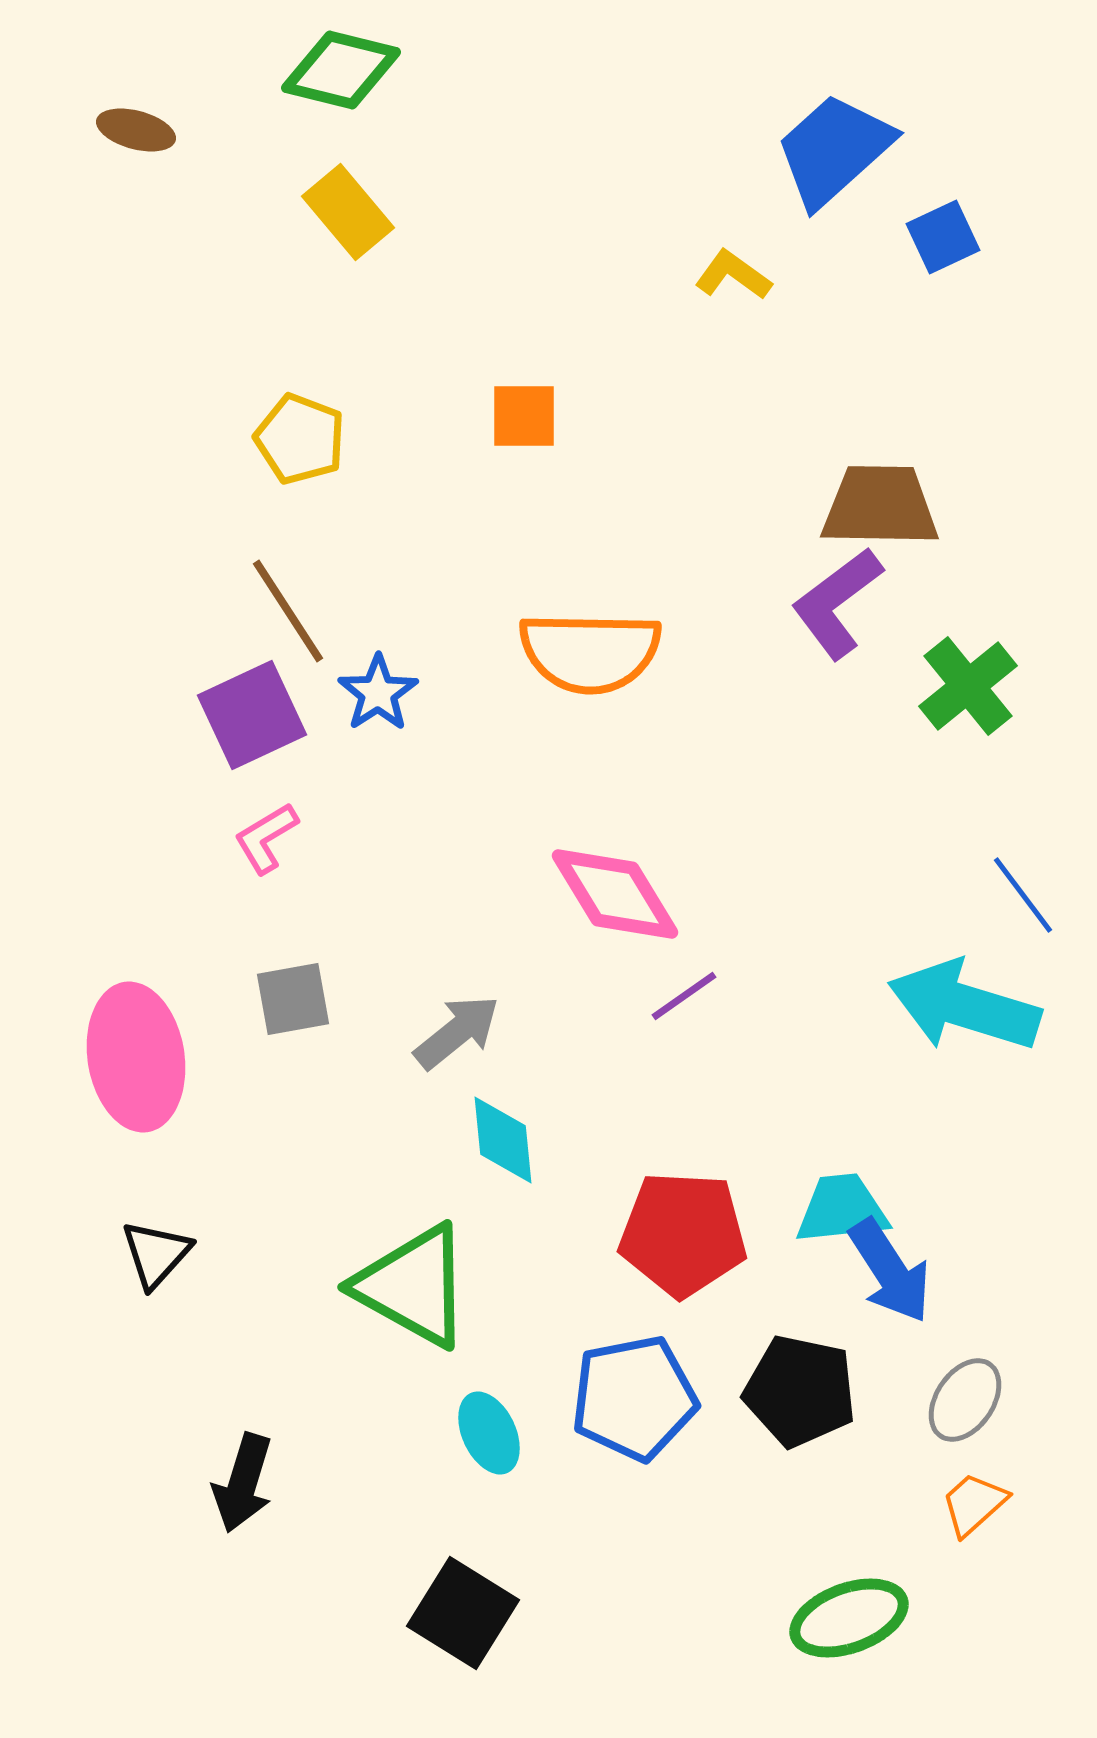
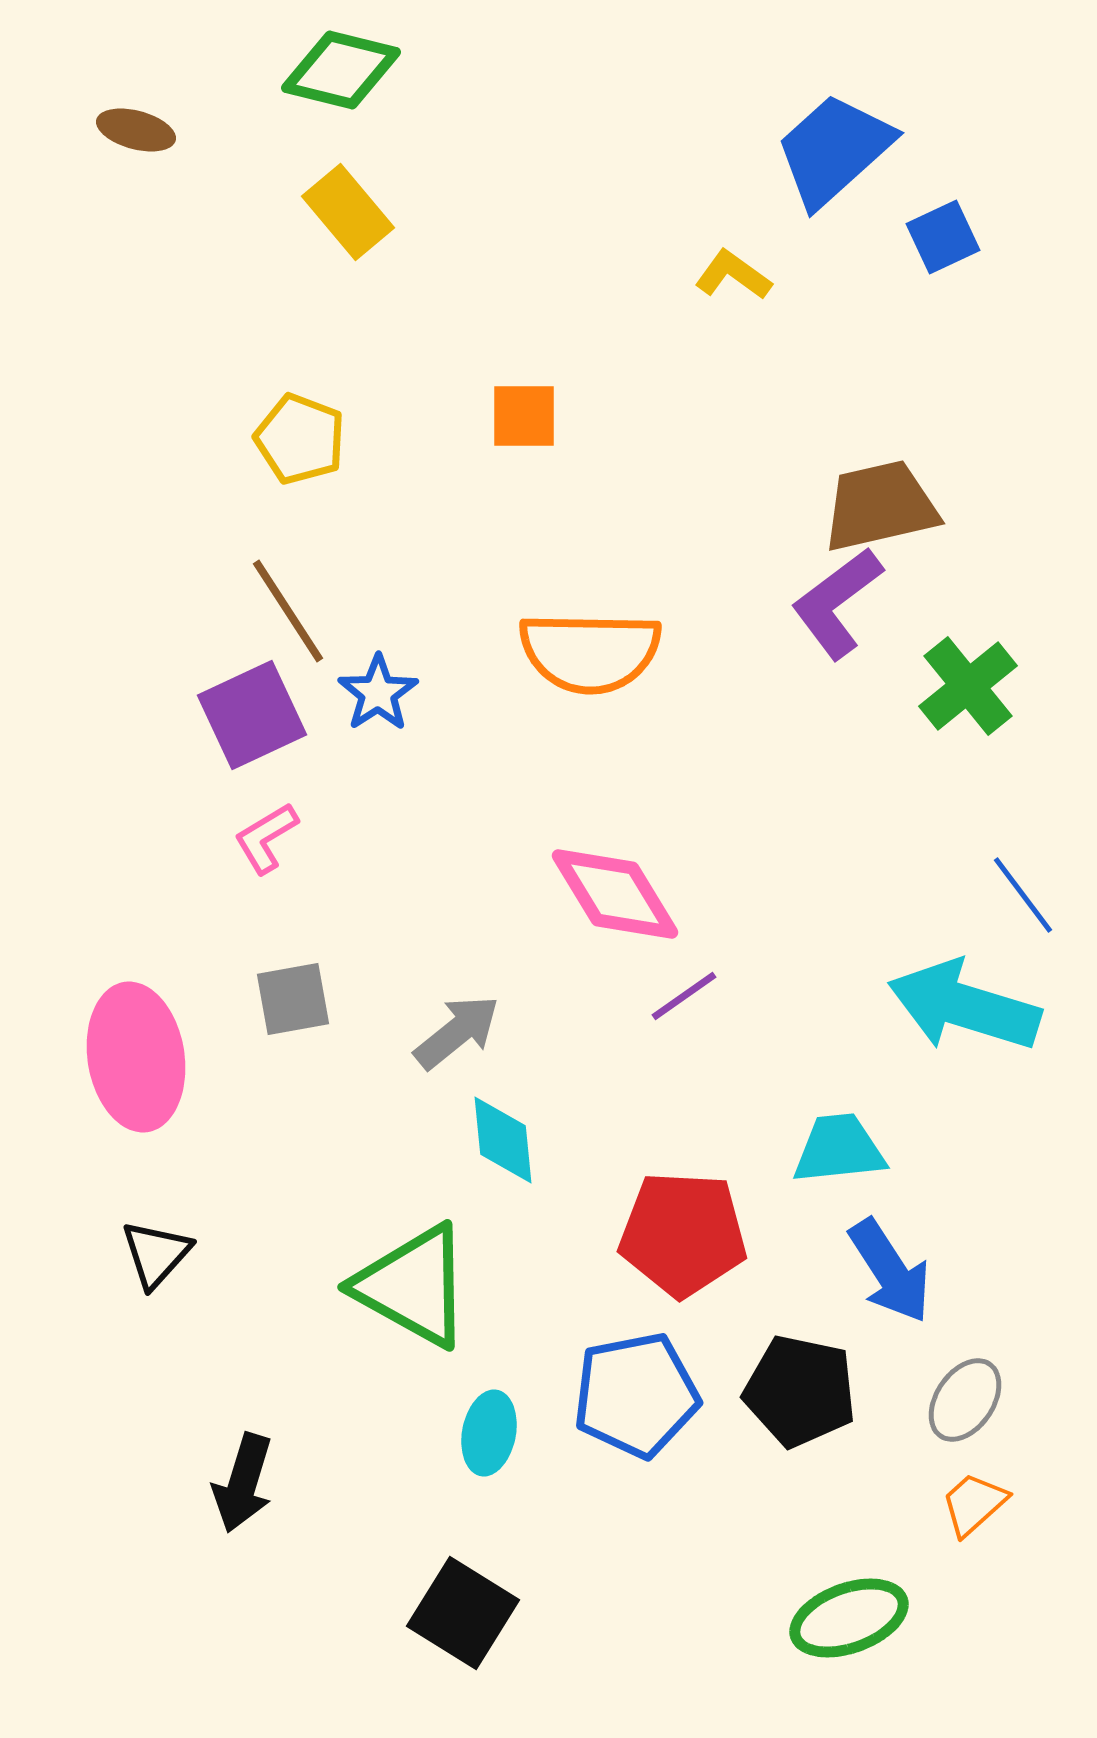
brown trapezoid: rotated 14 degrees counterclockwise
cyan trapezoid: moved 3 px left, 60 px up
blue pentagon: moved 2 px right, 3 px up
cyan ellipse: rotated 36 degrees clockwise
